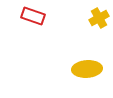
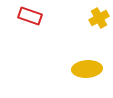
red rectangle: moved 3 px left
